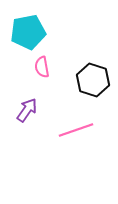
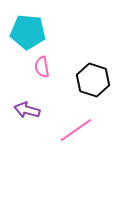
cyan pentagon: rotated 16 degrees clockwise
purple arrow: rotated 110 degrees counterclockwise
pink line: rotated 16 degrees counterclockwise
